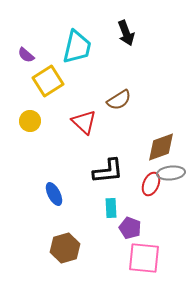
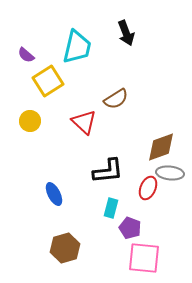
brown semicircle: moved 3 px left, 1 px up
gray ellipse: moved 1 px left; rotated 12 degrees clockwise
red ellipse: moved 3 px left, 4 px down
cyan rectangle: rotated 18 degrees clockwise
